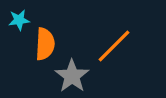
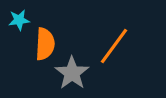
orange line: rotated 9 degrees counterclockwise
gray star: moved 3 px up
